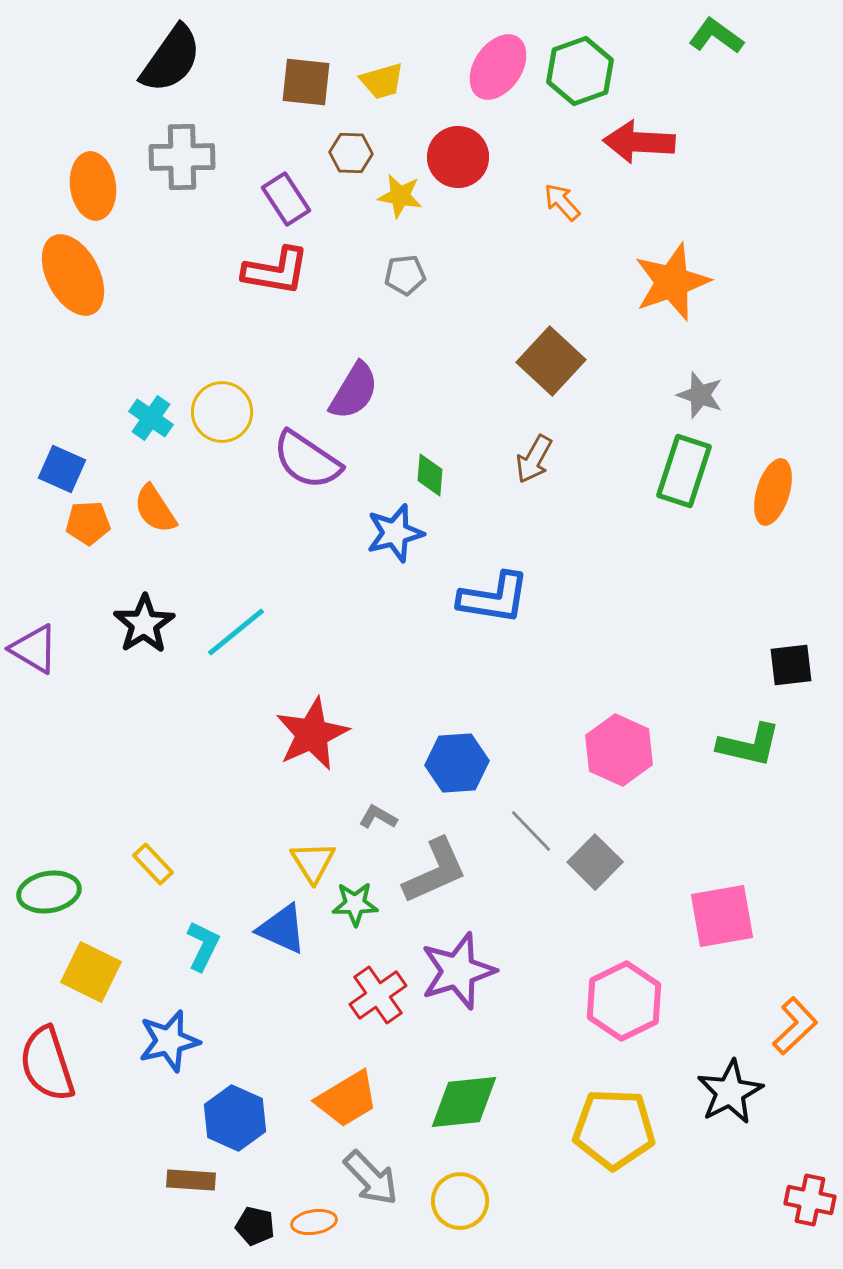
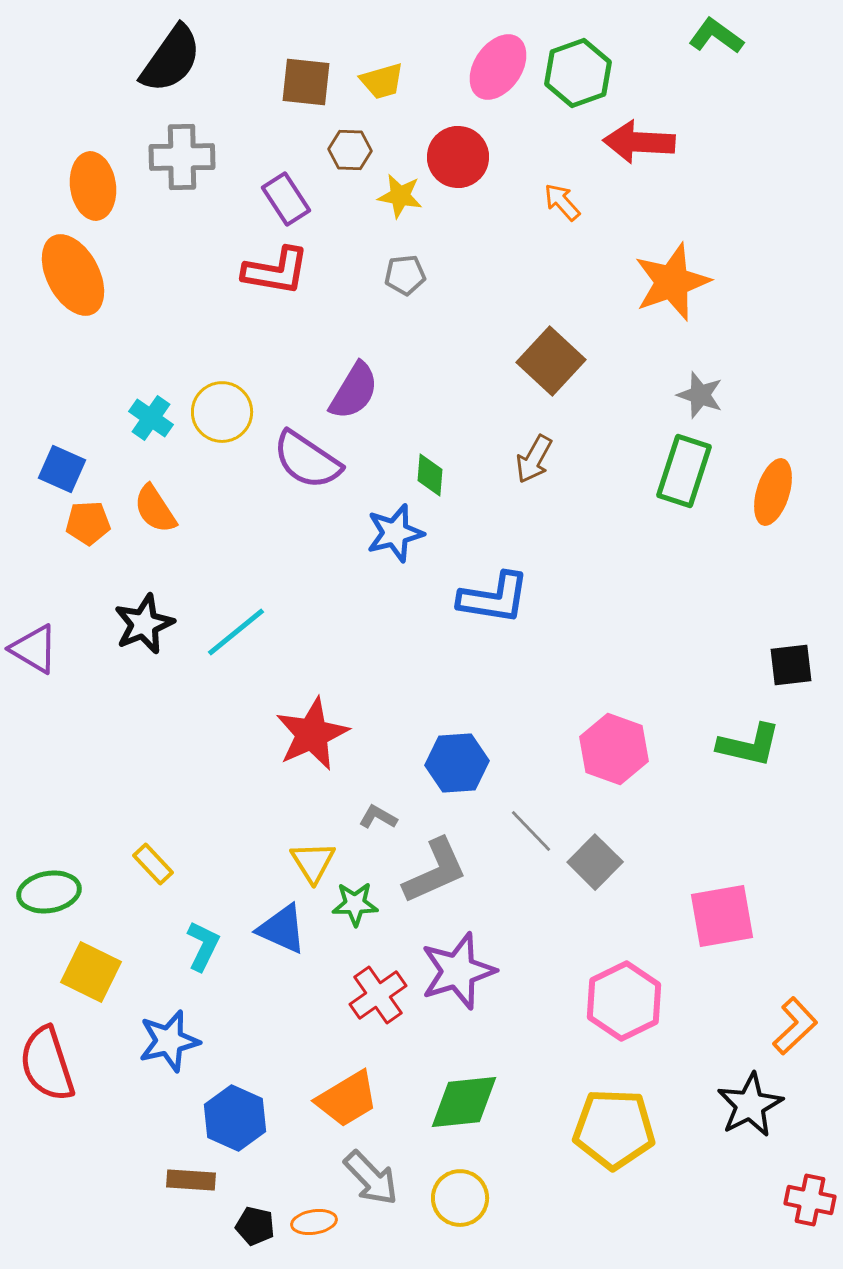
green hexagon at (580, 71): moved 2 px left, 2 px down
brown hexagon at (351, 153): moved 1 px left, 3 px up
black star at (144, 624): rotated 10 degrees clockwise
pink hexagon at (619, 750): moved 5 px left, 1 px up; rotated 4 degrees counterclockwise
black star at (730, 1092): moved 20 px right, 13 px down
yellow circle at (460, 1201): moved 3 px up
